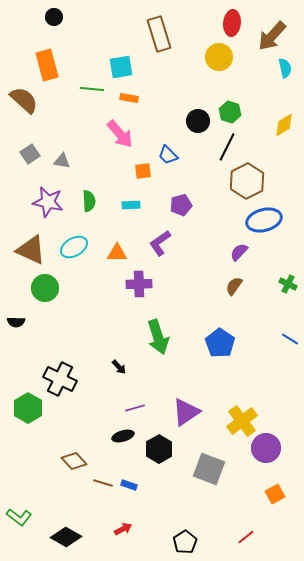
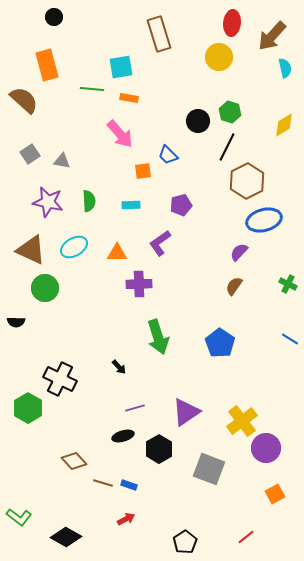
red arrow at (123, 529): moved 3 px right, 10 px up
